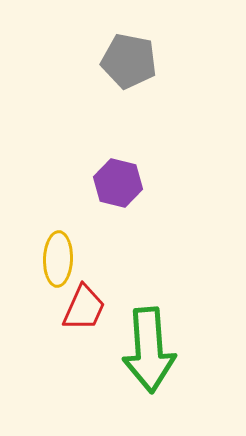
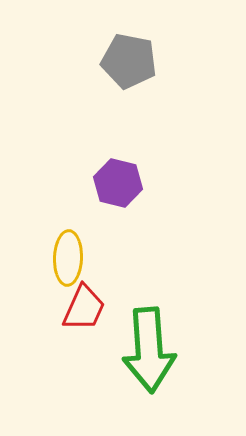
yellow ellipse: moved 10 px right, 1 px up
